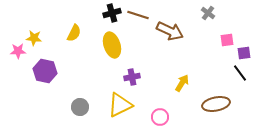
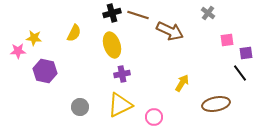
purple square: moved 2 px right
purple cross: moved 10 px left, 3 px up
pink circle: moved 6 px left
